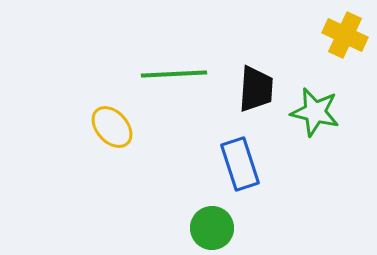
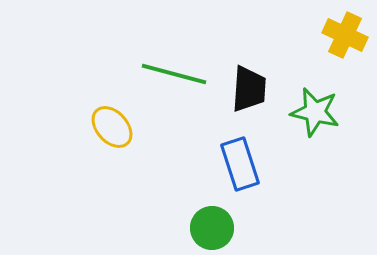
green line: rotated 18 degrees clockwise
black trapezoid: moved 7 px left
